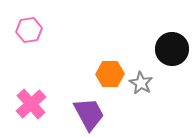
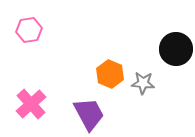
black circle: moved 4 px right
orange hexagon: rotated 24 degrees clockwise
gray star: moved 2 px right; rotated 25 degrees counterclockwise
